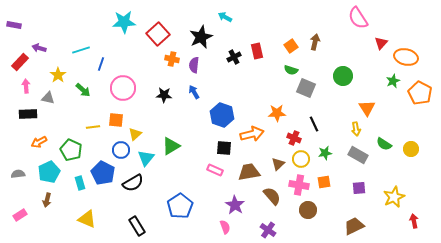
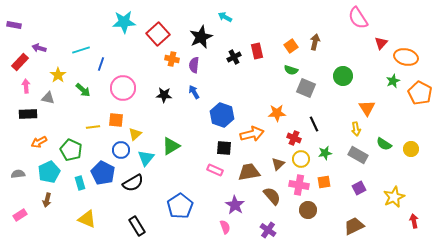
purple square at (359, 188): rotated 24 degrees counterclockwise
